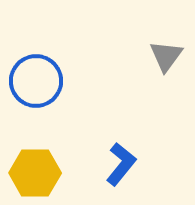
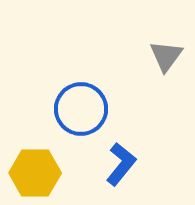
blue circle: moved 45 px right, 28 px down
